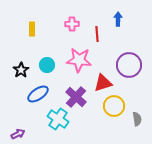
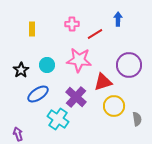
red line: moved 2 px left; rotated 63 degrees clockwise
red triangle: moved 1 px up
purple arrow: rotated 80 degrees counterclockwise
